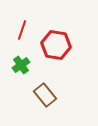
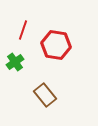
red line: moved 1 px right
green cross: moved 6 px left, 3 px up
